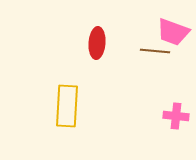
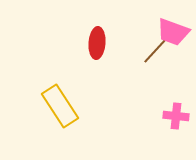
brown line: rotated 52 degrees counterclockwise
yellow rectangle: moved 7 px left; rotated 36 degrees counterclockwise
